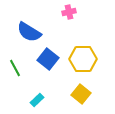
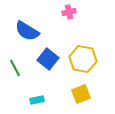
blue semicircle: moved 2 px left, 1 px up
yellow hexagon: rotated 12 degrees clockwise
yellow square: rotated 30 degrees clockwise
cyan rectangle: rotated 32 degrees clockwise
